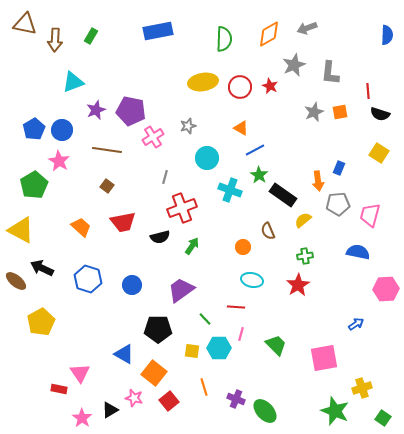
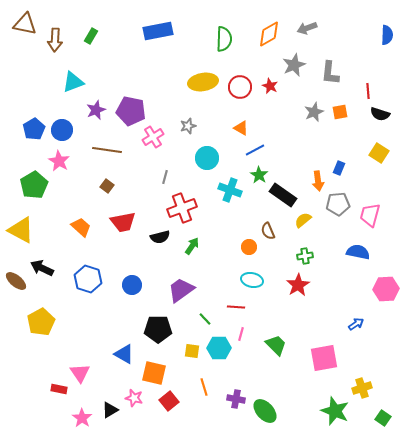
orange circle at (243, 247): moved 6 px right
orange square at (154, 373): rotated 25 degrees counterclockwise
purple cross at (236, 399): rotated 12 degrees counterclockwise
